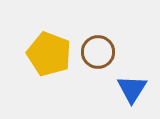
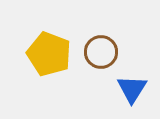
brown circle: moved 3 px right
